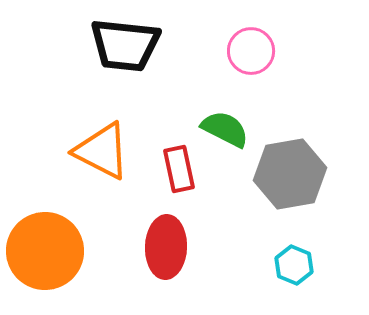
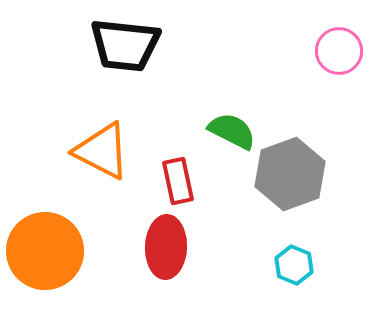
pink circle: moved 88 px right
green semicircle: moved 7 px right, 2 px down
red rectangle: moved 1 px left, 12 px down
gray hexagon: rotated 10 degrees counterclockwise
